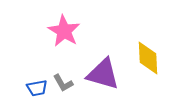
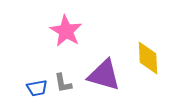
pink star: moved 2 px right
purple triangle: moved 1 px right, 1 px down
gray L-shape: rotated 20 degrees clockwise
